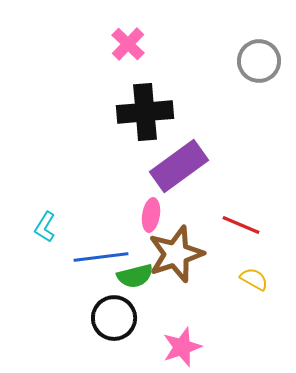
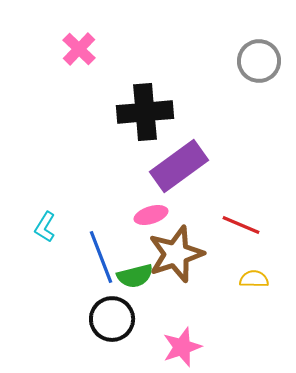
pink cross: moved 49 px left, 5 px down
pink ellipse: rotated 64 degrees clockwise
blue line: rotated 76 degrees clockwise
yellow semicircle: rotated 28 degrees counterclockwise
black circle: moved 2 px left, 1 px down
